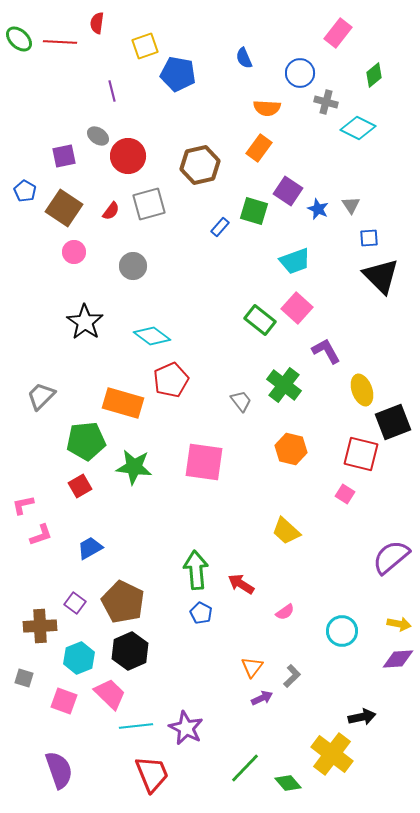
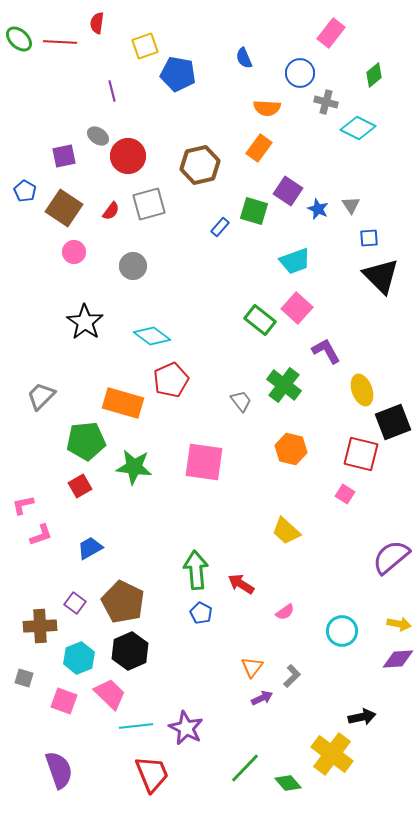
pink rectangle at (338, 33): moved 7 px left
